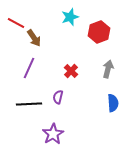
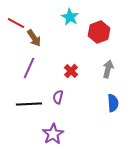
cyan star: rotated 24 degrees counterclockwise
